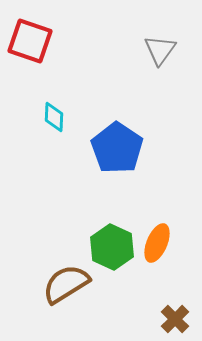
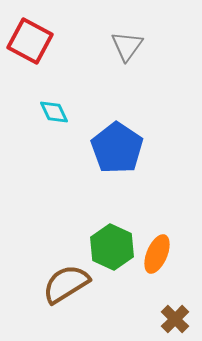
red square: rotated 9 degrees clockwise
gray triangle: moved 33 px left, 4 px up
cyan diamond: moved 5 px up; rotated 28 degrees counterclockwise
orange ellipse: moved 11 px down
